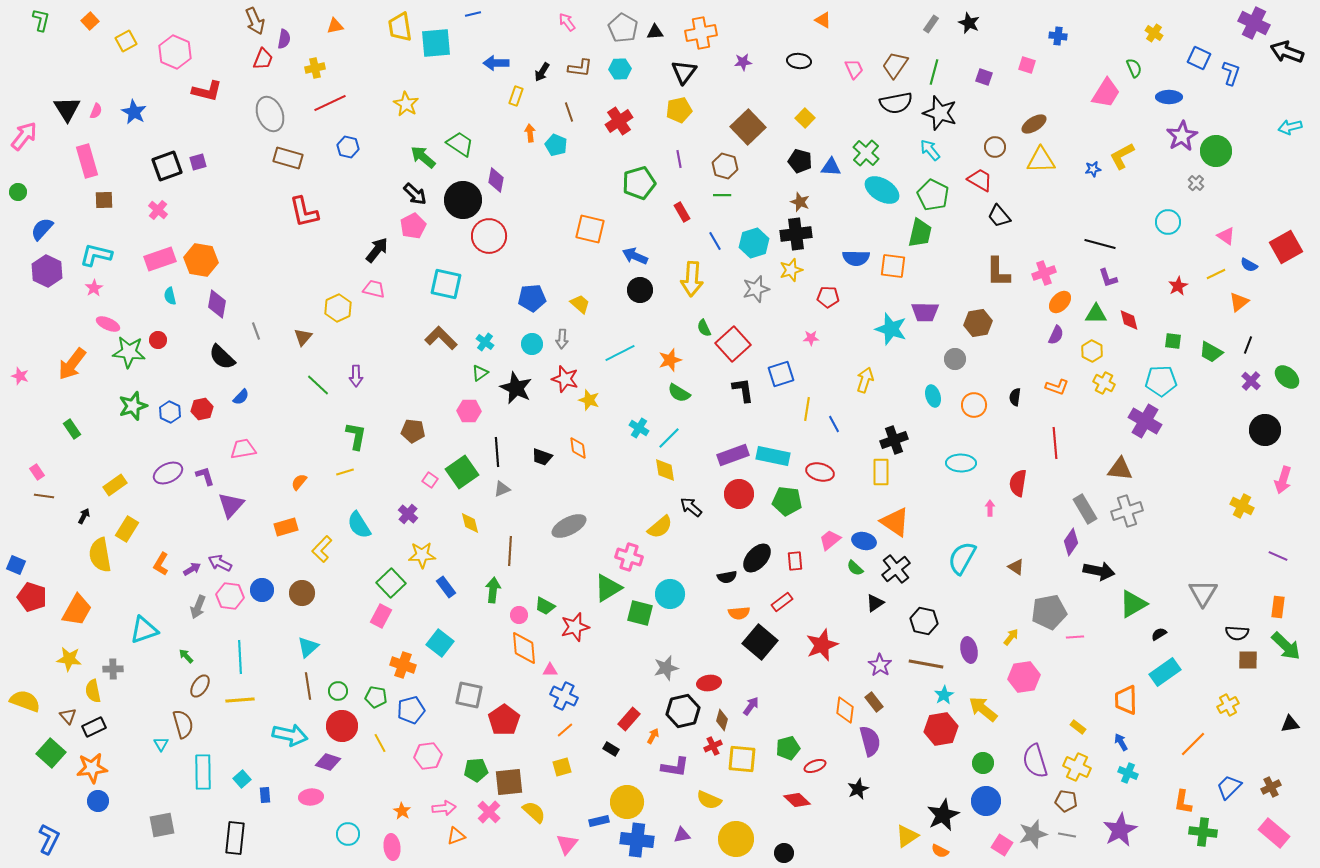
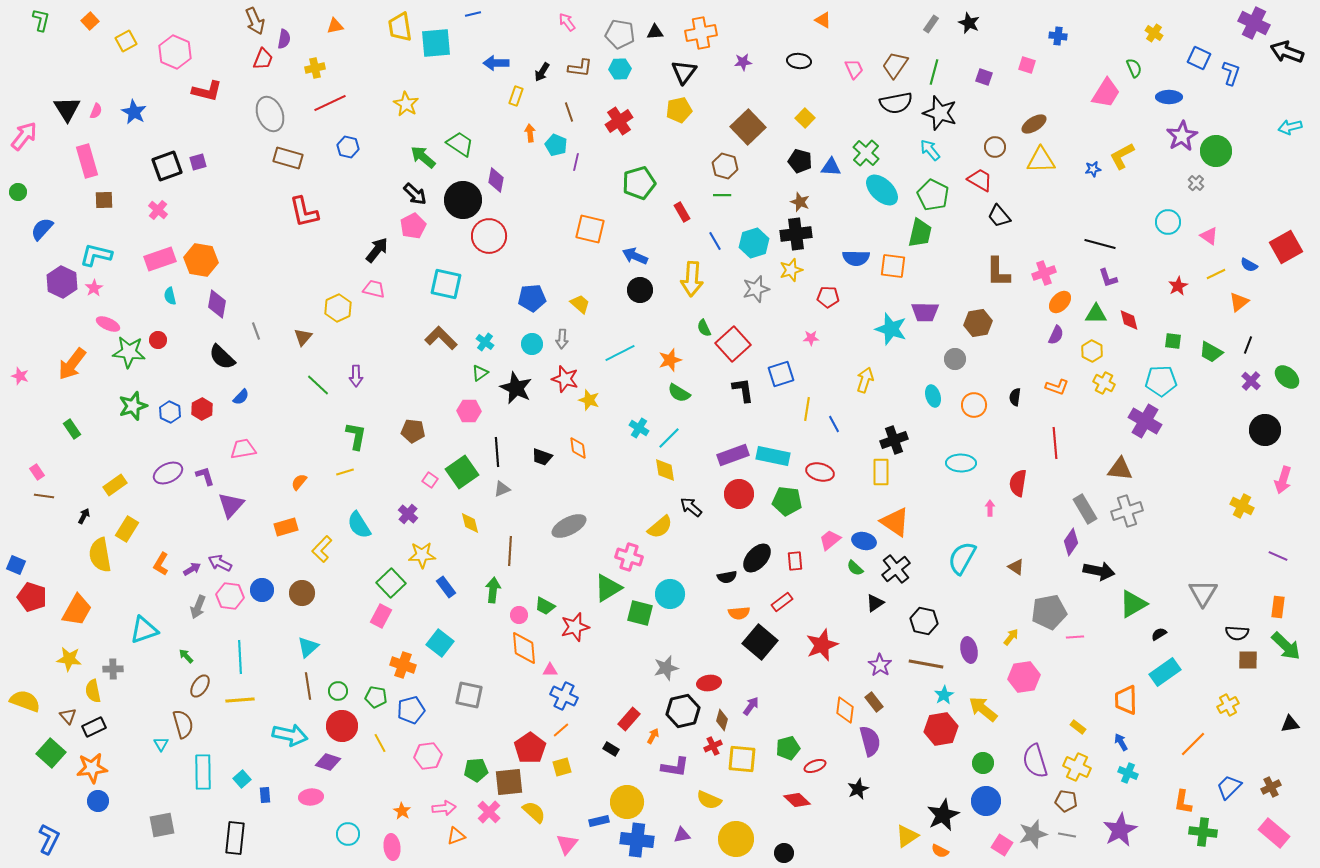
gray pentagon at (623, 28): moved 3 px left, 6 px down; rotated 20 degrees counterclockwise
purple line at (679, 159): moved 103 px left, 3 px down; rotated 24 degrees clockwise
cyan ellipse at (882, 190): rotated 12 degrees clockwise
pink triangle at (1226, 236): moved 17 px left
purple hexagon at (47, 271): moved 15 px right, 11 px down
red hexagon at (202, 409): rotated 15 degrees counterclockwise
red pentagon at (504, 720): moved 26 px right, 28 px down
orange line at (565, 730): moved 4 px left
